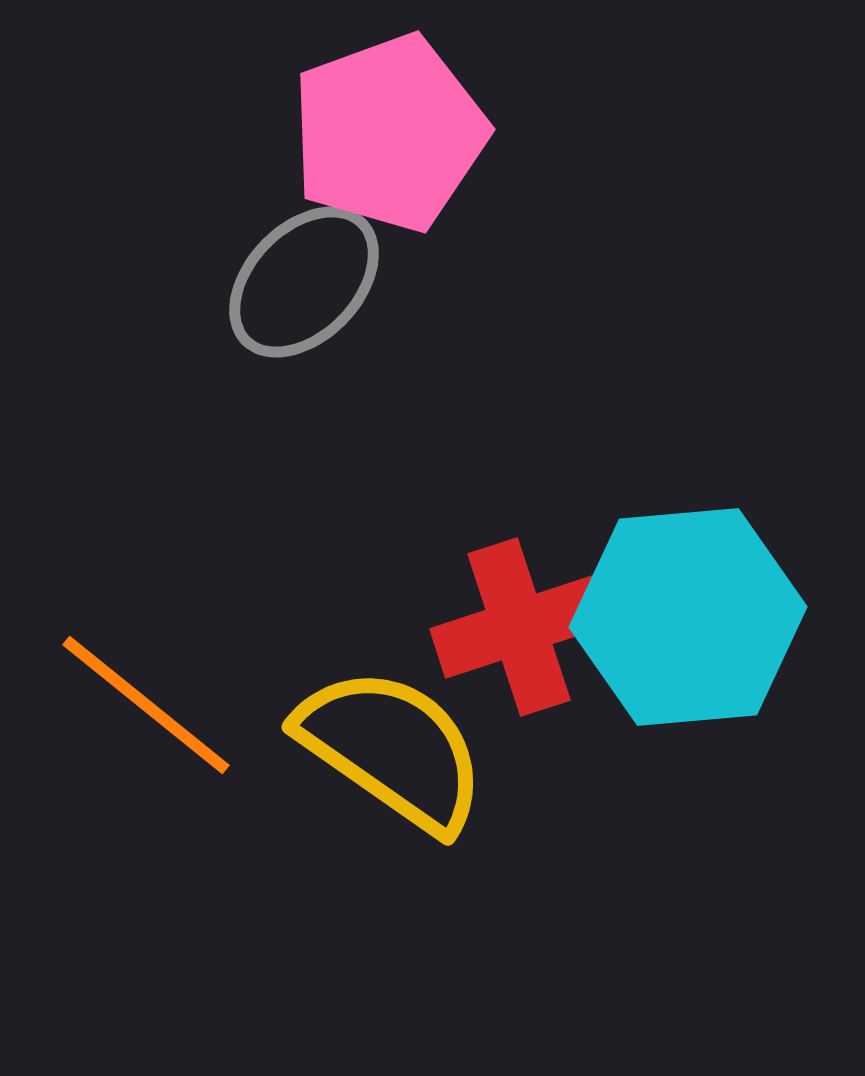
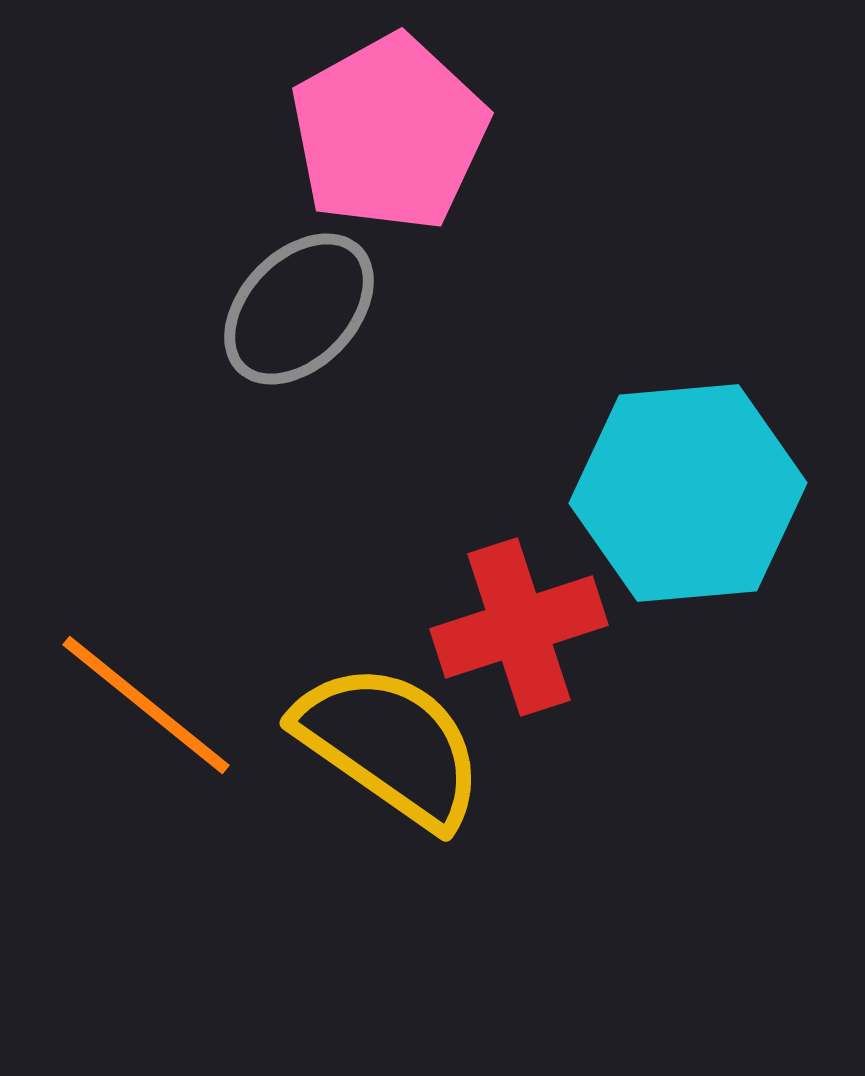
pink pentagon: rotated 9 degrees counterclockwise
gray ellipse: moved 5 px left, 27 px down
cyan hexagon: moved 124 px up
yellow semicircle: moved 2 px left, 4 px up
